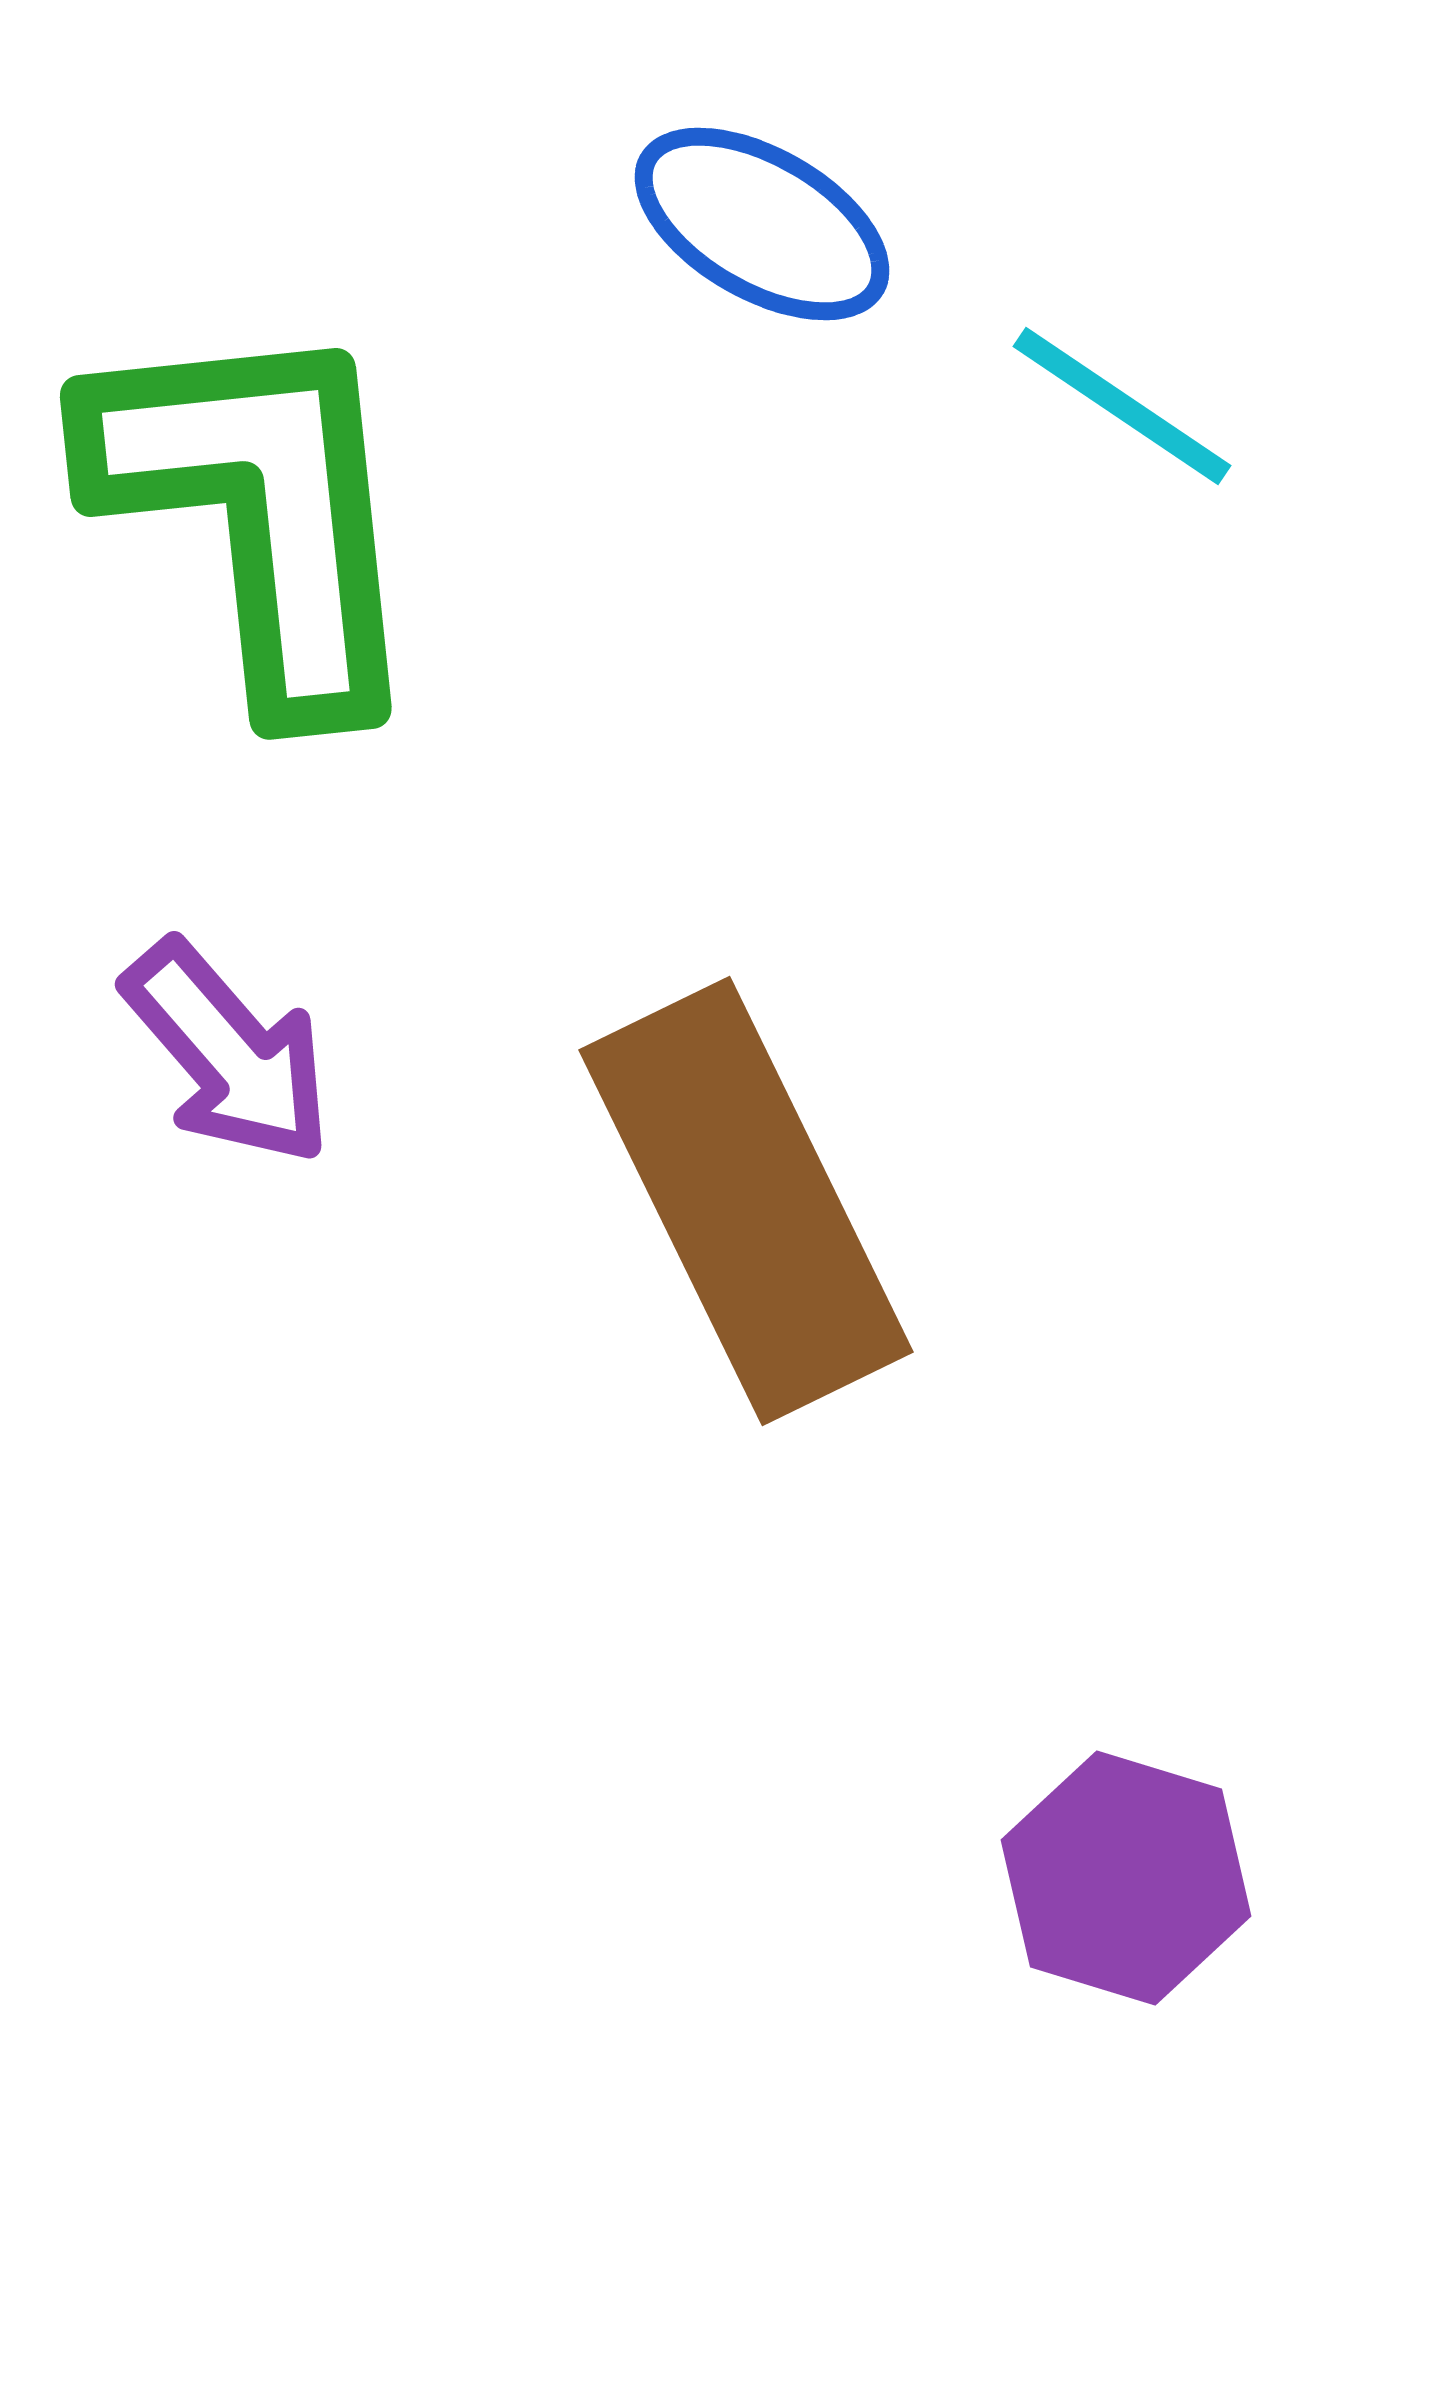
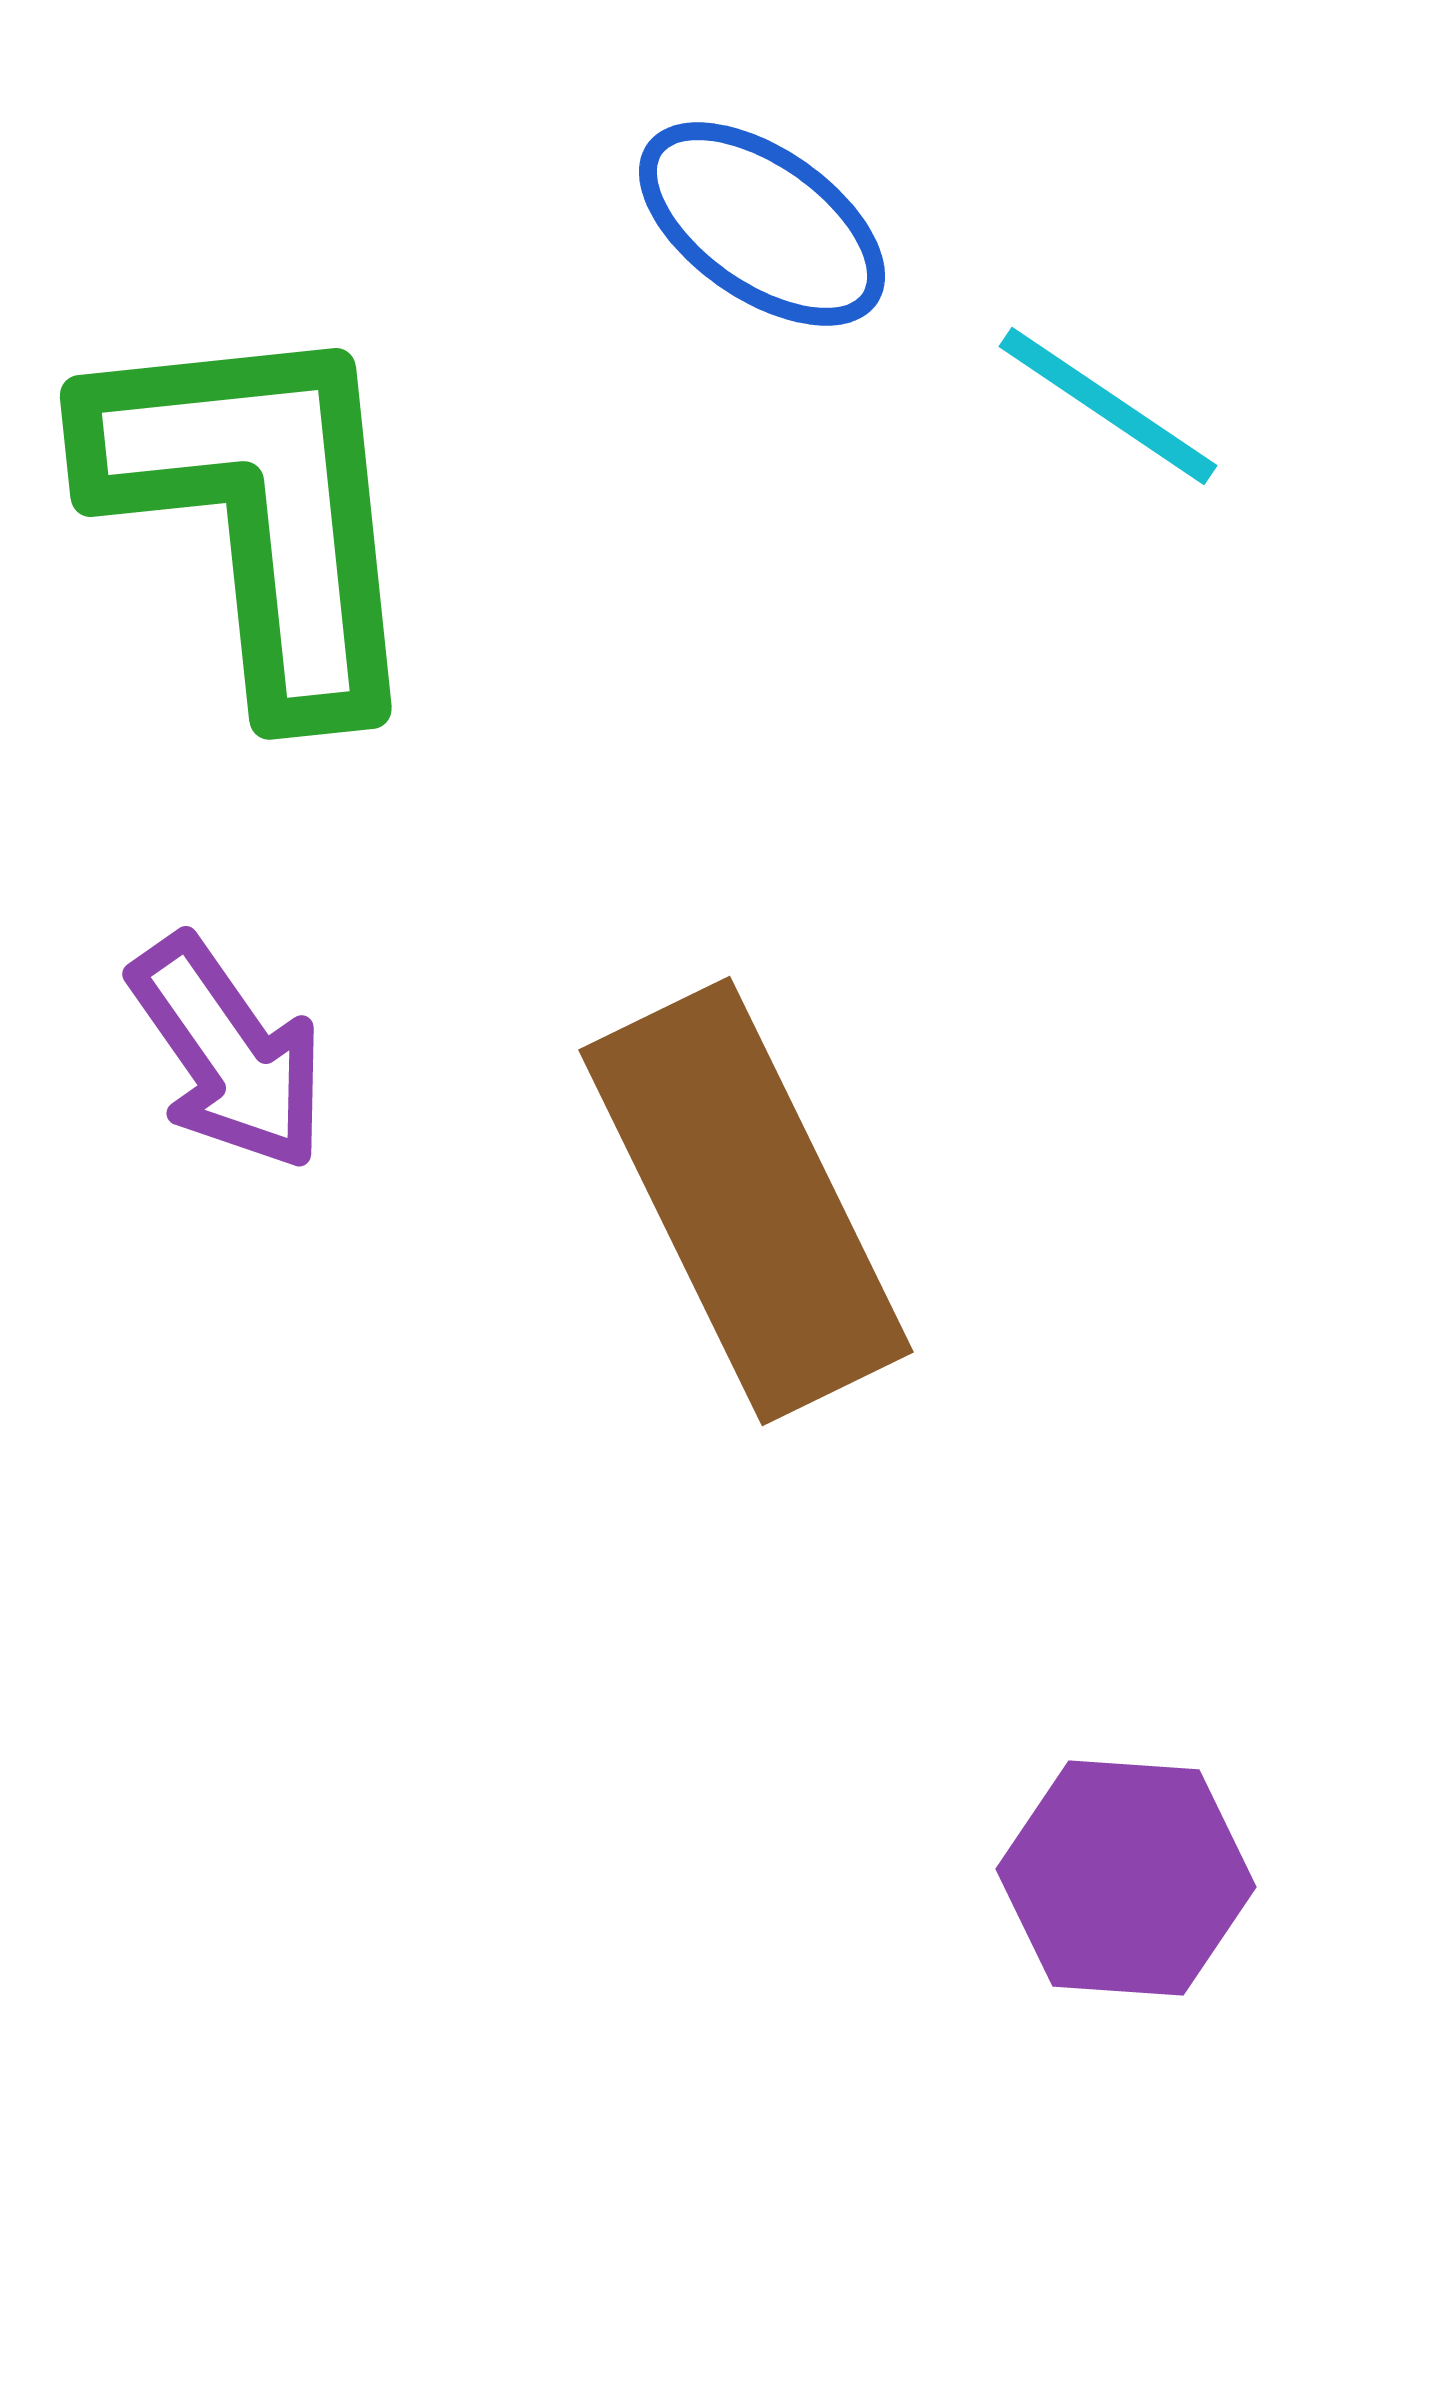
blue ellipse: rotated 5 degrees clockwise
cyan line: moved 14 px left
purple arrow: rotated 6 degrees clockwise
purple hexagon: rotated 13 degrees counterclockwise
